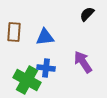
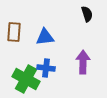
black semicircle: rotated 119 degrees clockwise
purple arrow: rotated 35 degrees clockwise
green cross: moved 1 px left, 1 px up
